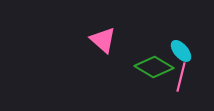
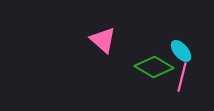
pink line: moved 1 px right
